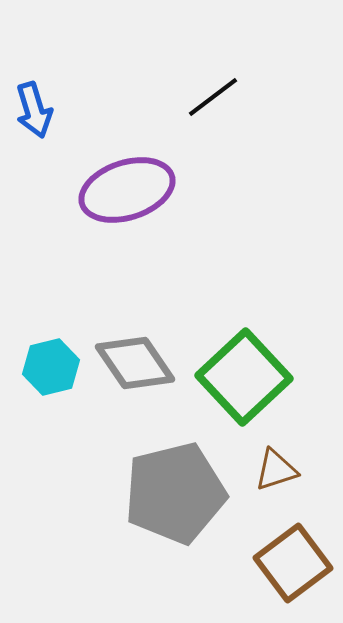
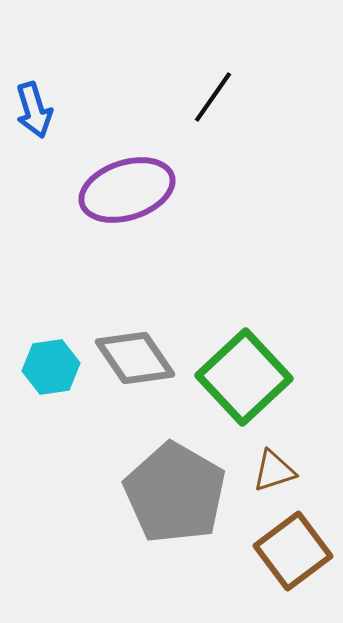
black line: rotated 18 degrees counterclockwise
gray diamond: moved 5 px up
cyan hexagon: rotated 6 degrees clockwise
brown triangle: moved 2 px left, 1 px down
gray pentagon: rotated 28 degrees counterclockwise
brown square: moved 12 px up
